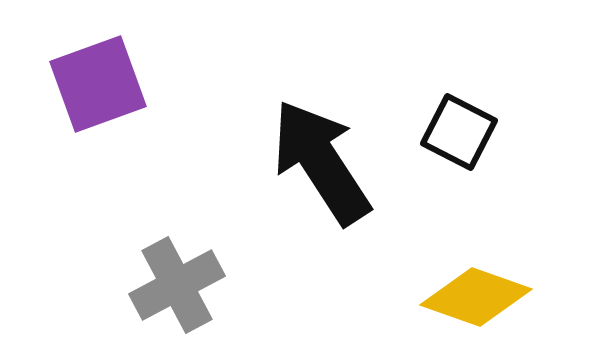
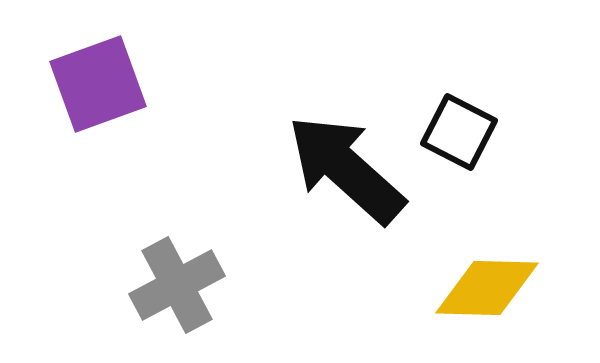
black arrow: moved 25 px right, 7 px down; rotated 15 degrees counterclockwise
yellow diamond: moved 11 px right, 9 px up; rotated 18 degrees counterclockwise
